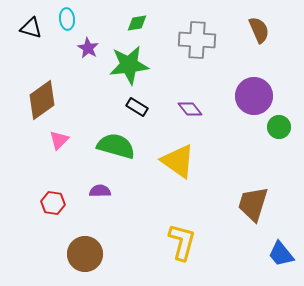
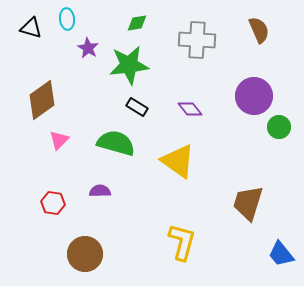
green semicircle: moved 3 px up
brown trapezoid: moved 5 px left, 1 px up
